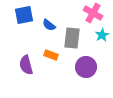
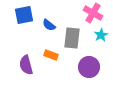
cyan star: moved 1 px left
purple circle: moved 3 px right
